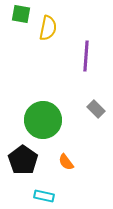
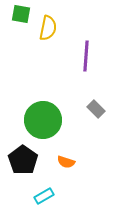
orange semicircle: rotated 36 degrees counterclockwise
cyan rectangle: rotated 42 degrees counterclockwise
